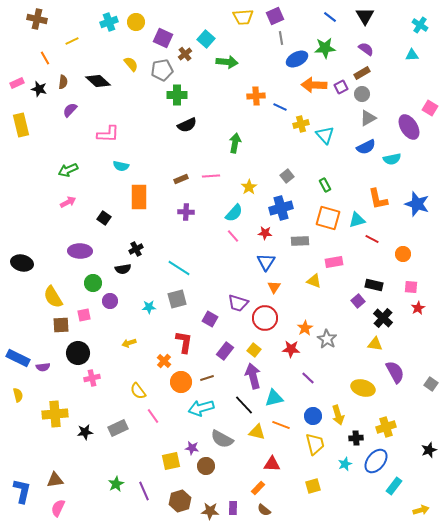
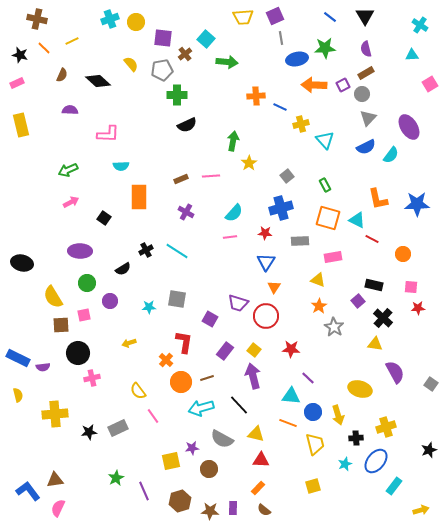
cyan cross at (109, 22): moved 1 px right, 3 px up
purple square at (163, 38): rotated 18 degrees counterclockwise
purple semicircle at (366, 49): rotated 140 degrees counterclockwise
orange line at (45, 58): moved 1 px left, 10 px up; rotated 16 degrees counterclockwise
blue ellipse at (297, 59): rotated 15 degrees clockwise
brown rectangle at (362, 73): moved 4 px right
brown semicircle at (63, 82): moved 1 px left, 7 px up; rotated 16 degrees clockwise
purple square at (341, 87): moved 2 px right, 2 px up
black star at (39, 89): moved 19 px left, 34 px up
pink square at (430, 108): moved 24 px up; rotated 28 degrees clockwise
purple semicircle at (70, 110): rotated 49 degrees clockwise
gray triangle at (368, 118): rotated 18 degrees counterclockwise
cyan triangle at (325, 135): moved 5 px down
green arrow at (235, 143): moved 2 px left, 2 px up
cyan semicircle at (392, 159): moved 1 px left, 4 px up; rotated 42 degrees counterclockwise
cyan semicircle at (121, 166): rotated 14 degrees counterclockwise
yellow star at (249, 187): moved 24 px up
pink arrow at (68, 202): moved 3 px right
blue star at (417, 204): rotated 20 degrees counterclockwise
purple cross at (186, 212): rotated 28 degrees clockwise
cyan triangle at (357, 220): rotated 42 degrees clockwise
pink line at (233, 236): moved 3 px left, 1 px down; rotated 56 degrees counterclockwise
black cross at (136, 249): moved 10 px right, 1 px down
pink rectangle at (334, 262): moved 1 px left, 5 px up
cyan line at (179, 268): moved 2 px left, 17 px up
black semicircle at (123, 269): rotated 21 degrees counterclockwise
yellow triangle at (314, 281): moved 4 px right, 1 px up
green circle at (93, 283): moved 6 px left
gray square at (177, 299): rotated 24 degrees clockwise
red star at (418, 308): rotated 24 degrees clockwise
red circle at (265, 318): moved 1 px right, 2 px up
orange star at (305, 328): moved 14 px right, 22 px up
gray star at (327, 339): moved 7 px right, 12 px up
orange cross at (164, 361): moved 2 px right, 1 px up
yellow ellipse at (363, 388): moved 3 px left, 1 px down
cyan triangle at (274, 398): moved 17 px right, 2 px up; rotated 18 degrees clockwise
black line at (244, 405): moved 5 px left
blue circle at (313, 416): moved 4 px up
orange line at (281, 425): moved 7 px right, 2 px up
black star at (85, 432): moved 4 px right
yellow triangle at (257, 432): moved 1 px left, 2 px down
purple star at (192, 448): rotated 16 degrees counterclockwise
red triangle at (272, 464): moved 11 px left, 4 px up
brown circle at (206, 466): moved 3 px right, 3 px down
green star at (116, 484): moved 6 px up
blue L-shape at (22, 491): moved 6 px right; rotated 50 degrees counterclockwise
